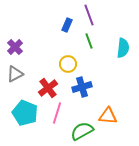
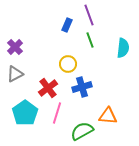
green line: moved 1 px right, 1 px up
cyan pentagon: rotated 15 degrees clockwise
